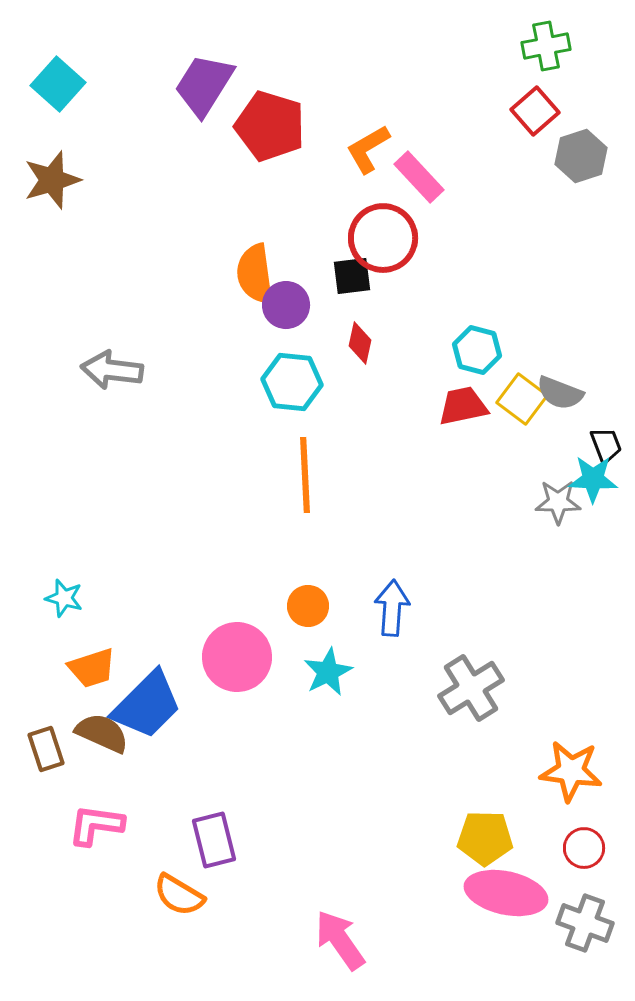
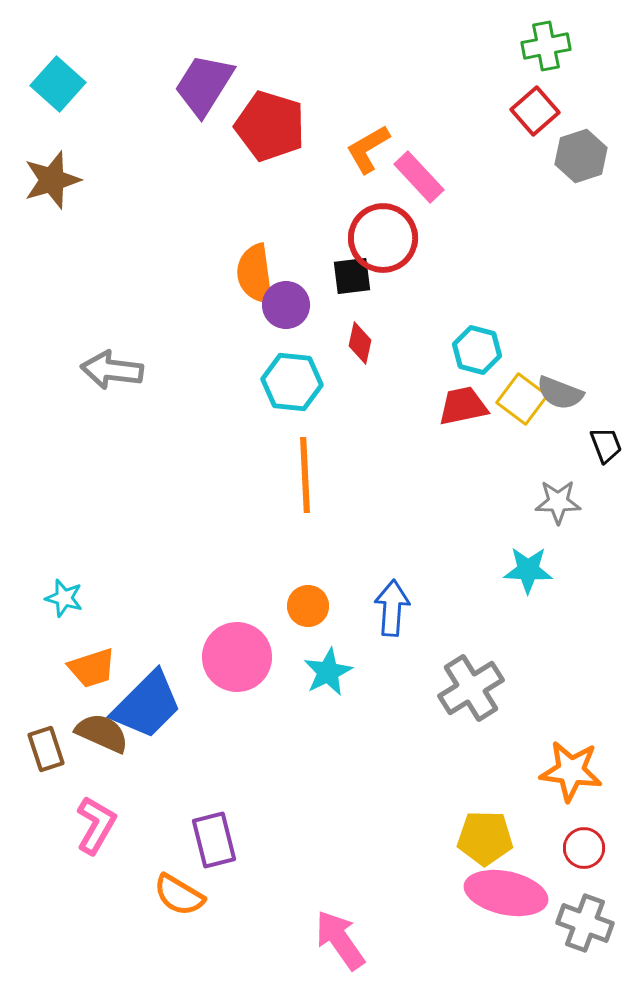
cyan star at (593, 479): moved 65 px left, 91 px down
pink L-shape at (96, 825): rotated 112 degrees clockwise
